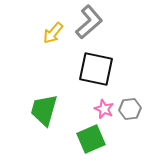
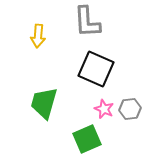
gray L-shape: moved 2 px left; rotated 128 degrees clockwise
yellow arrow: moved 15 px left, 3 px down; rotated 35 degrees counterclockwise
black square: rotated 12 degrees clockwise
green trapezoid: moved 7 px up
green square: moved 4 px left
